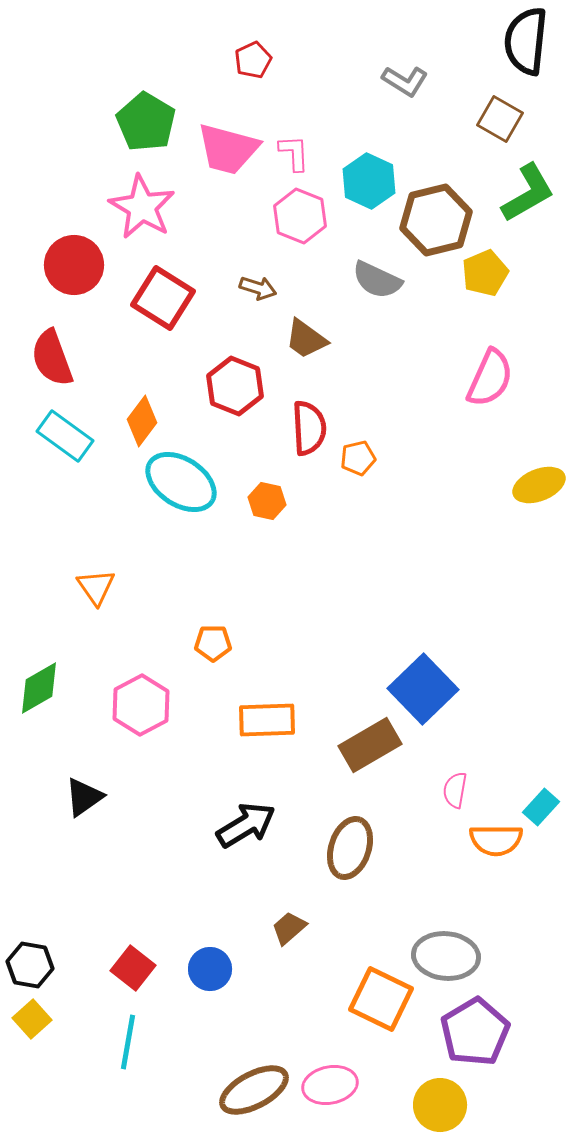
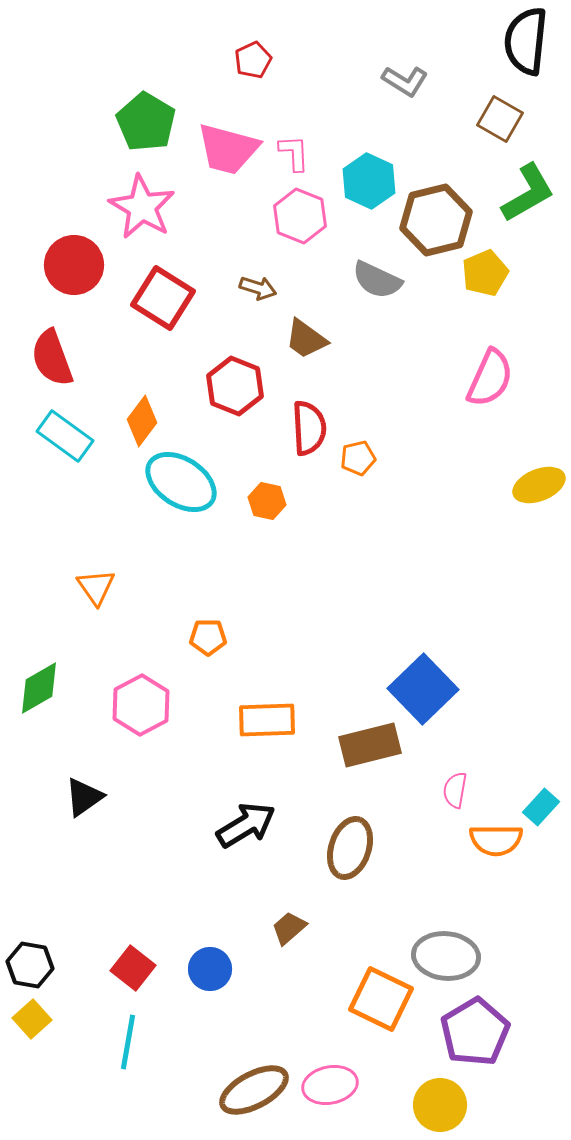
orange pentagon at (213, 643): moved 5 px left, 6 px up
brown rectangle at (370, 745): rotated 16 degrees clockwise
